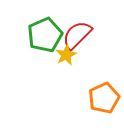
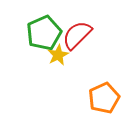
green pentagon: moved 1 px left, 2 px up
yellow star: moved 8 px left
